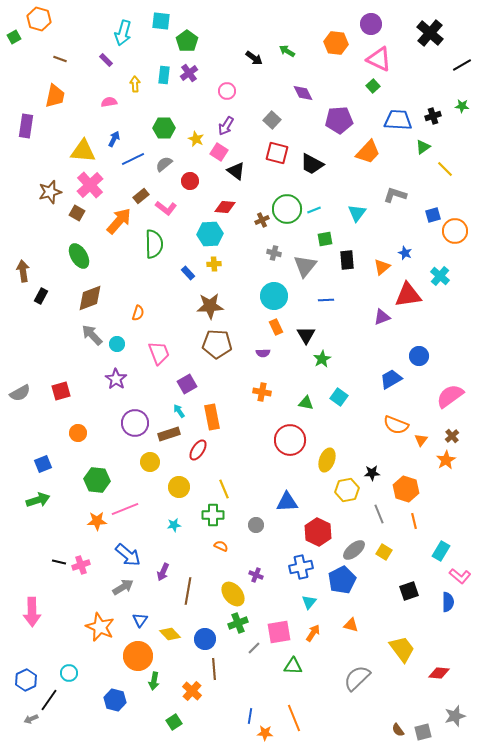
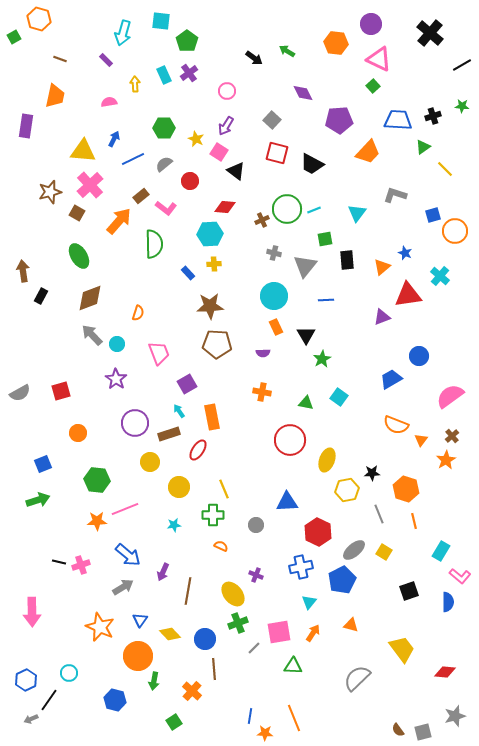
cyan rectangle at (164, 75): rotated 30 degrees counterclockwise
red diamond at (439, 673): moved 6 px right, 1 px up
